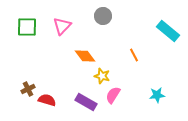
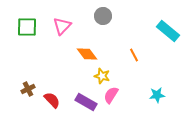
orange diamond: moved 2 px right, 2 px up
pink semicircle: moved 2 px left
red semicircle: moved 5 px right; rotated 30 degrees clockwise
